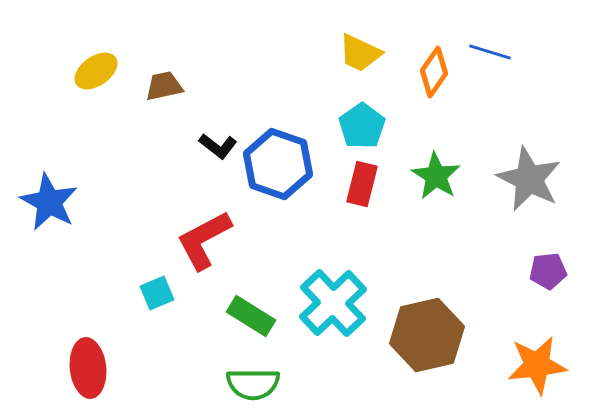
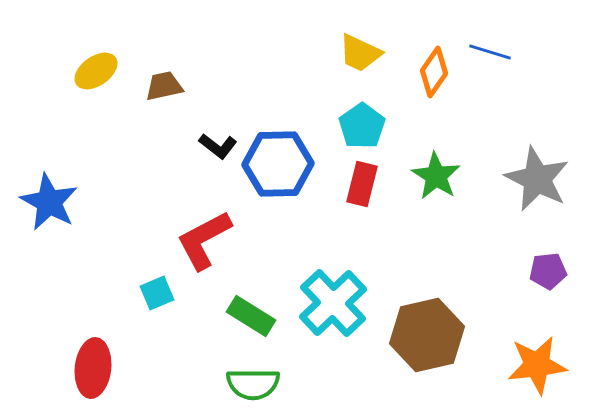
blue hexagon: rotated 20 degrees counterclockwise
gray star: moved 8 px right
red ellipse: moved 5 px right; rotated 12 degrees clockwise
